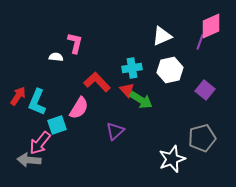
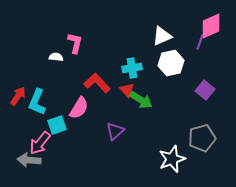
white hexagon: moved 1 px right, 7 px up
red L-shape: moved 1 px down
